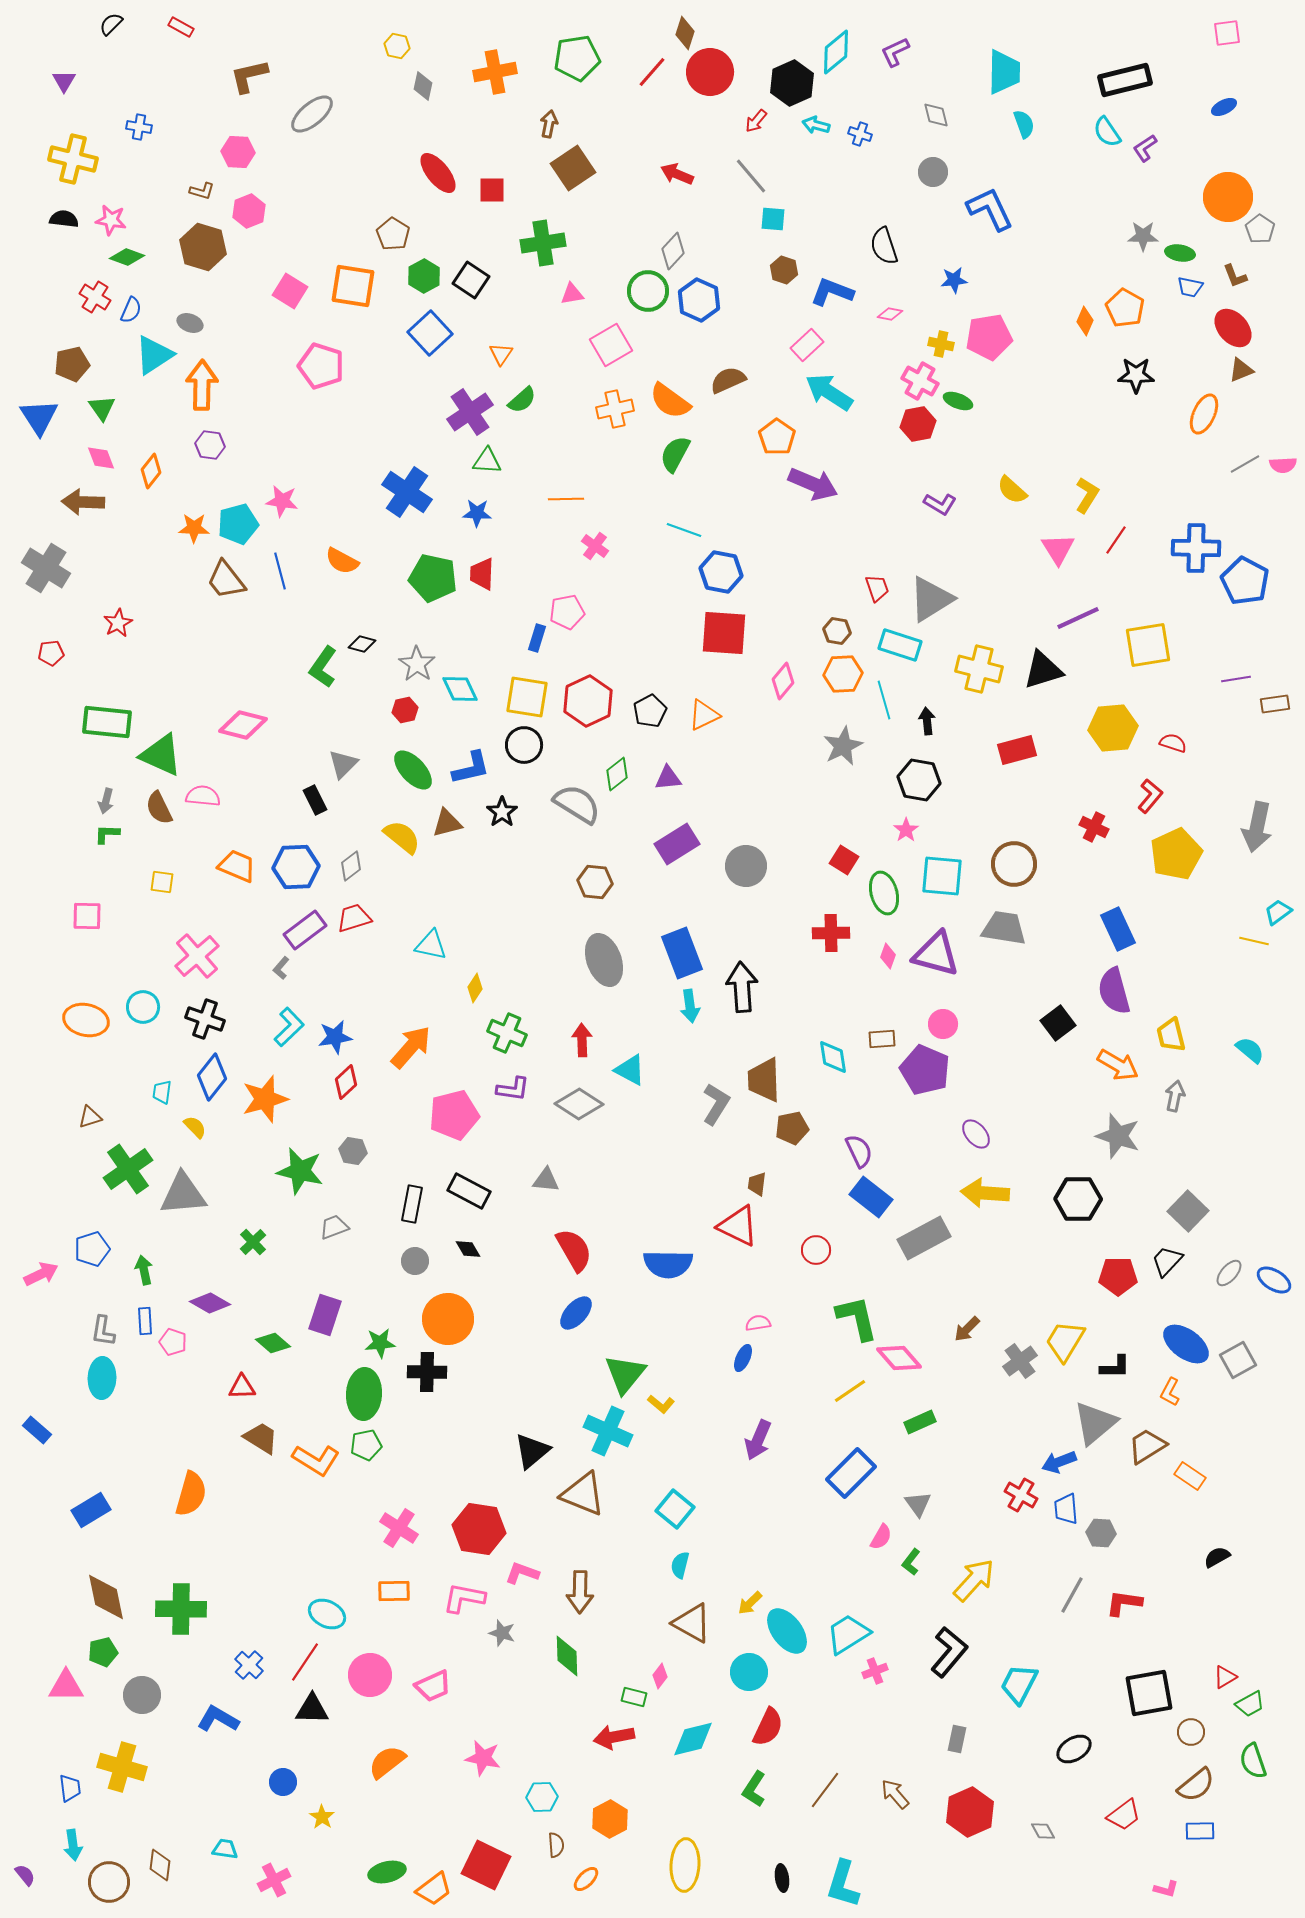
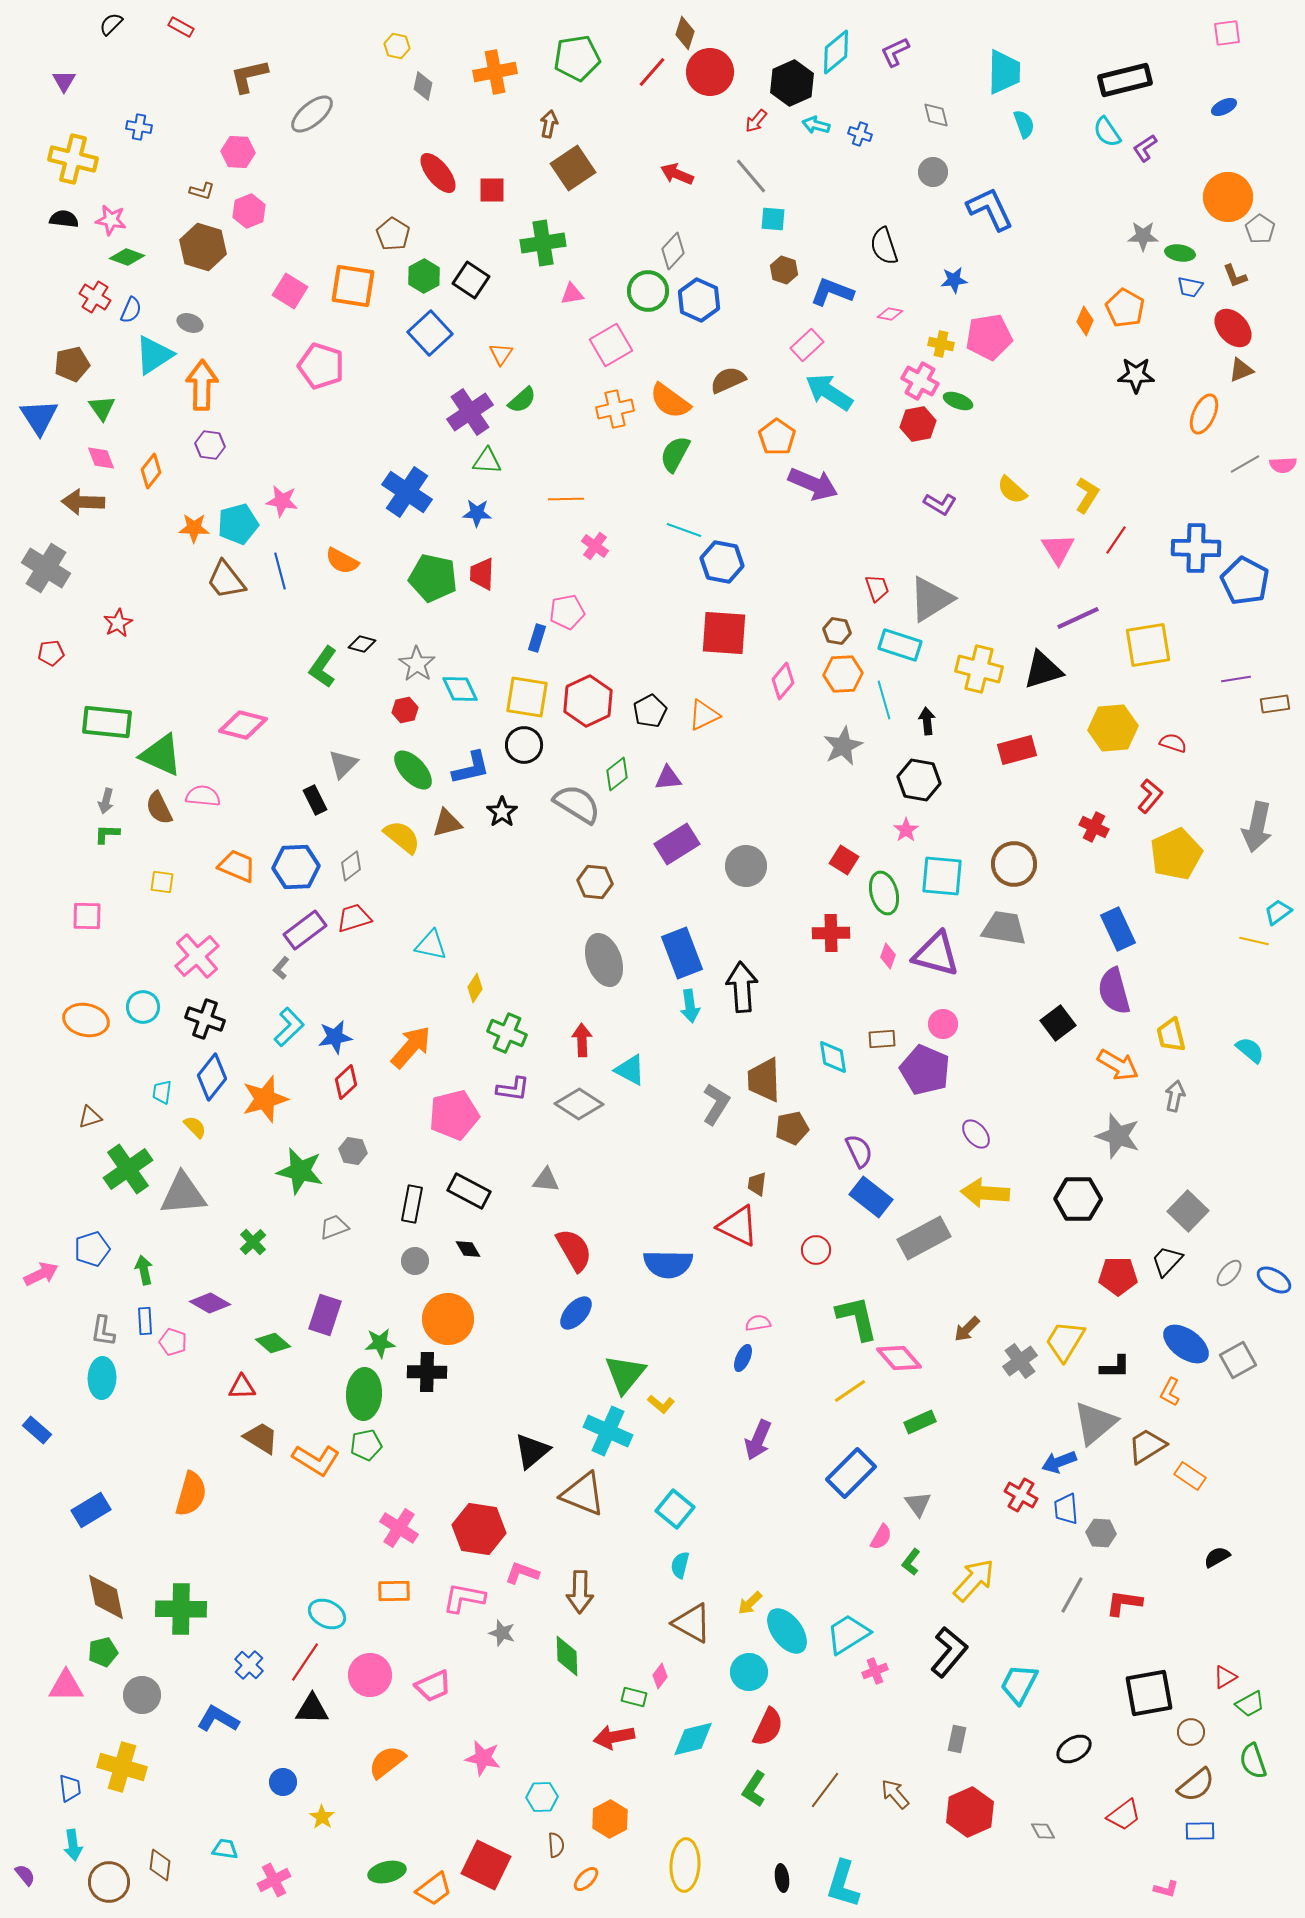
blue hexagon at (721, 572): moved 1 px right, 10 px up
